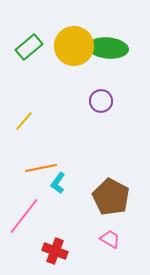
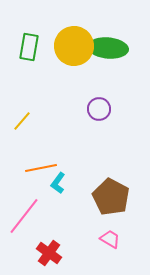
green rectangle: rotated 40 degrees counterclockwise
purple circle: moved 2 px left, 8 px down
yellow line: moved 2 px left
red cross: moved 6 px left, 2 px down; rotated 15 degrees clockwise
